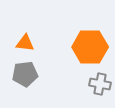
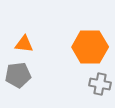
orange triangle: moved 1 px left, 1 px down
gray pentagon: moved 7 px left, 1 px down
